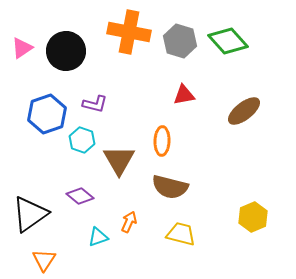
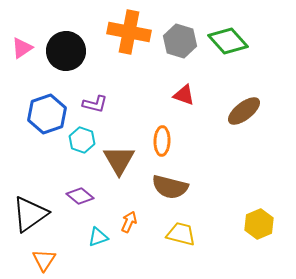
red triangle: rotated 30 degrees clockwise
yellow hexagon: moved 6 px right, 7 px down
